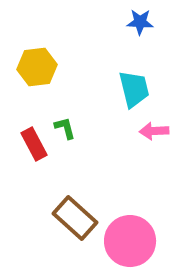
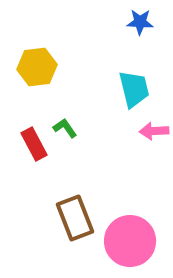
green L-shape: rotated 20 degrees counterclockwise
brown rectangle: rotated 27 degrees clockwise
